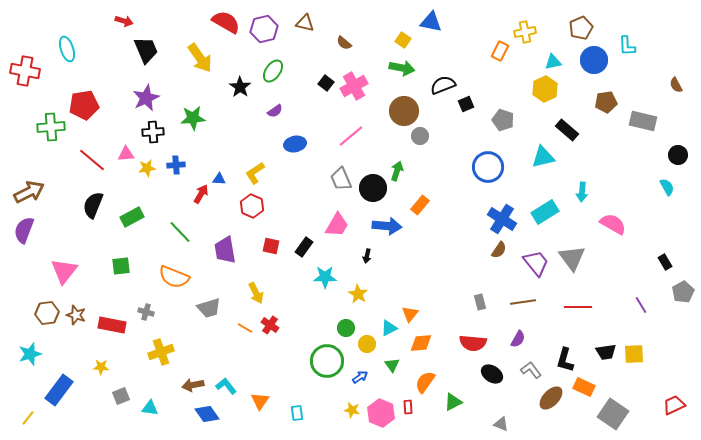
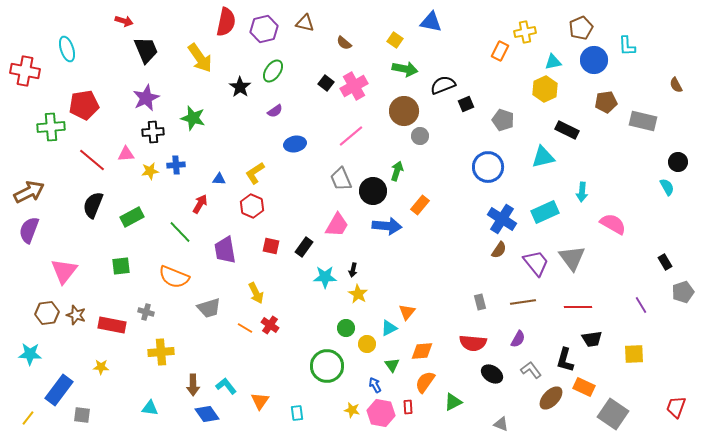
red semicircle at (226, 22): rotated 72 degrees clockwise
yellow square at (403, 40): moved 8 px left
green arrow at (402, 68): moved 3 px right, 1 px down
green star at (193, 118): rotated 20 degrees clockwise
black rectangle at (567, 130): rotated 15 degrees counterclockwise
black circle at (678, 155): moved 7 px down
yellow star at (147, 168): moved 3 px right, 3 px down
black circle at (373, 188): moved 3 px down
red arrow at (201, 194): moved 1 px left, 10 px down
cyan rectangle at (545, 212): rotated 8 degrees clockwise
purple semicircle at (24, 230): moved 5 px right
black arrow at (367, 256): moved 14 px left, 14 px down
gray pentagon at (683, 292): rotated 10 degrees clockwise
orange triangle at (410, 314): moved 3 px left, 2 px up
orange diamond at (421, 343): moved 1 px right, 8 px down
yellow cross at (161, 352): rotated 15 degrees clockwise
black trapezoid at (606, 352): moved 14 px left, 13 px up
cyan star at (30, 354): rotated 20 degrees clockwise
green circle at (327, 361): moved 5 px down
blue arrow at (360, 377): moved 15 px right, 8 px down; rotated 84 degrees counterclockwise
brown arrow at (193, 385): rotated 80 degrees counterclockwise
gray square at (121, 396): moved 39 px left, 19 px down; rotated 30 degrees clockwise
red trapezoid at (674, 405): moved 2 px right, 2 px down; rotated 45 degrees counterclockwise
pink hexagon at (381, 413): rotated 12 degrees counterclockwise
